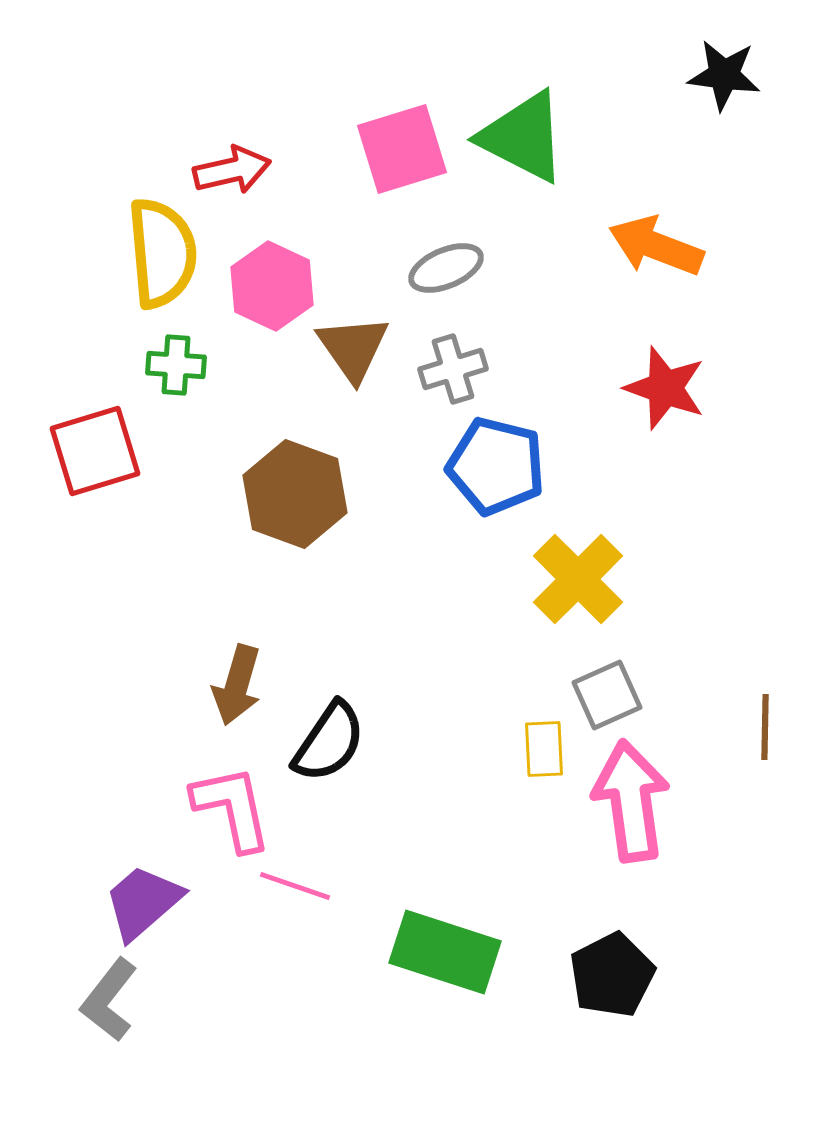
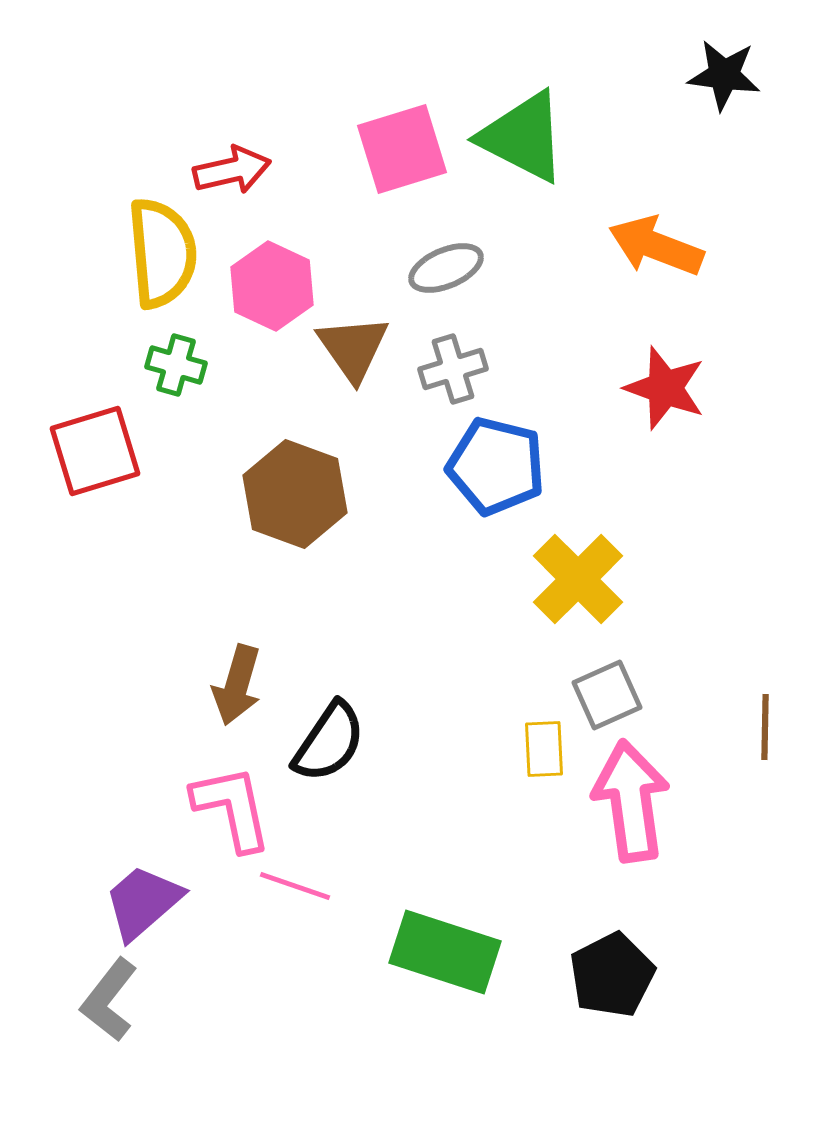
green cross: rotated 12 degrees clockwise
